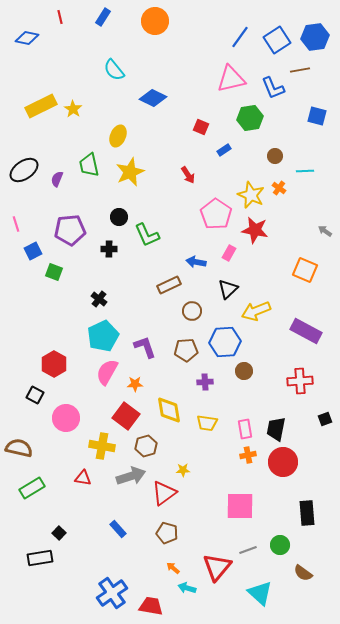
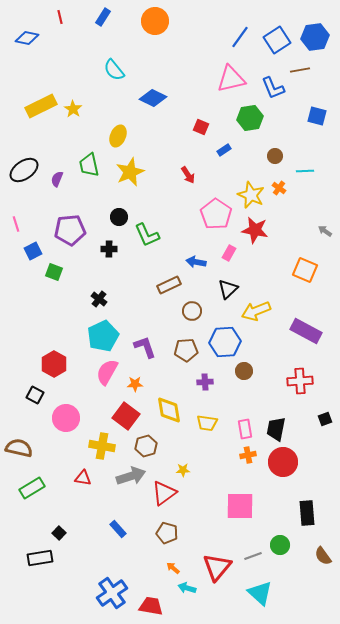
gray line at (248, 550): moved 5 px right, 6 px down
brown semicircle at (303, 573): moved 20 px right, 17 px up; rotated 18 degrees clockwise
